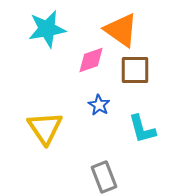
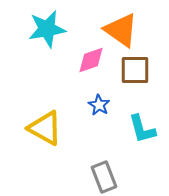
yellow triangle: rotated 27 degrees counterclockwise
